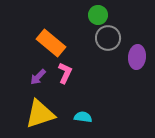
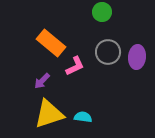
green circle: moved 4 px right, 3 px up
gray circle: moved 14 px down
pink L-shape: moved 10 px right, 7 px up; rotated 40 degrees clockwise
purple arrow: moved 4 px right, 4 px down
yellow triangle: moved 9 px right
